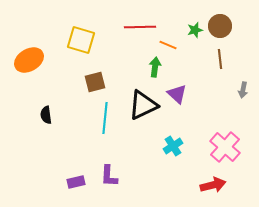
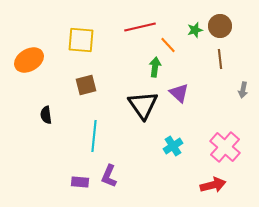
red line: rotated 12 degrees counterclockwise
yellow square: rotated 12 degrees counterclockwise
orange line: rotated 24 degrees clockwise
brown square: moved 9 px left, 3 px down
purple triangle: moved 2 px right, 1 px up
black triangle: rotated 40 degrees counterclockwise
cyan line: moved 11 px left, 18 px down
purple L-shape: rotated 20 degrees clockwise
purple rectangle: moved 4 px right; rotated 18 degrees clockwise
